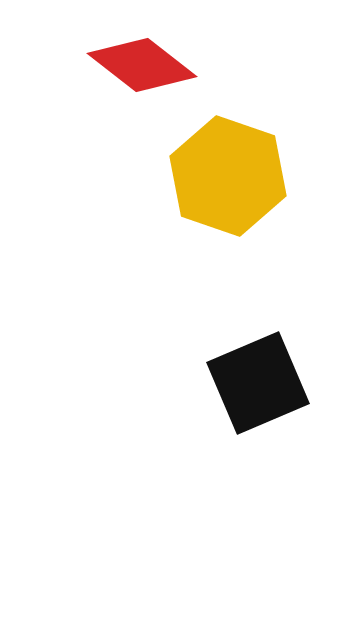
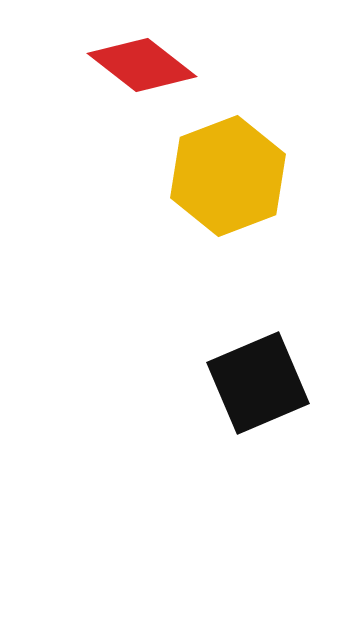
yellow hexagon: rotated 20 degrees clockwise
